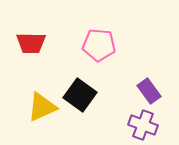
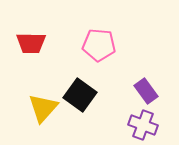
purple rectangle: moved 3 px left
yellow triangle: moved 1 px right, 1 px down; rotated 24 degrees counterclockwise
